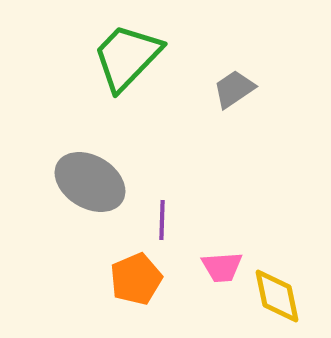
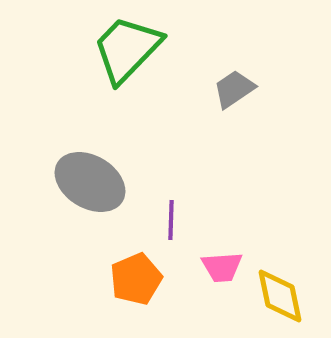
green trapezoid: moved 8 px up
purple line: moved 9 px right
yellow diamond: moved 3 px right
